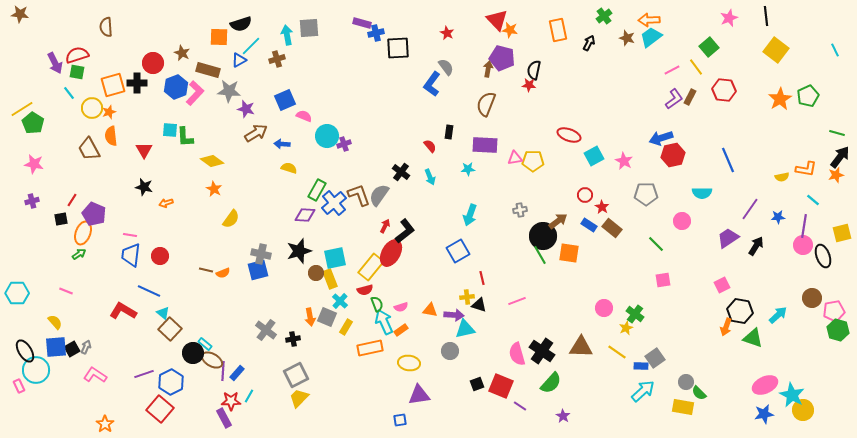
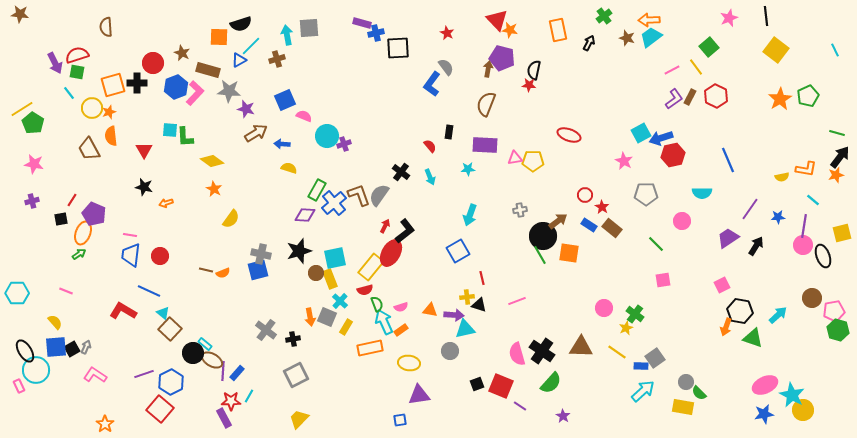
red hexagon at (724, 90): moved 8 px left, 6 px down; rotated 20 degrees clockwise
cyan square at (594, 156): moved 47 px right, 23 px up
yellow trapezoid at (299, 398): moved 21 px down
